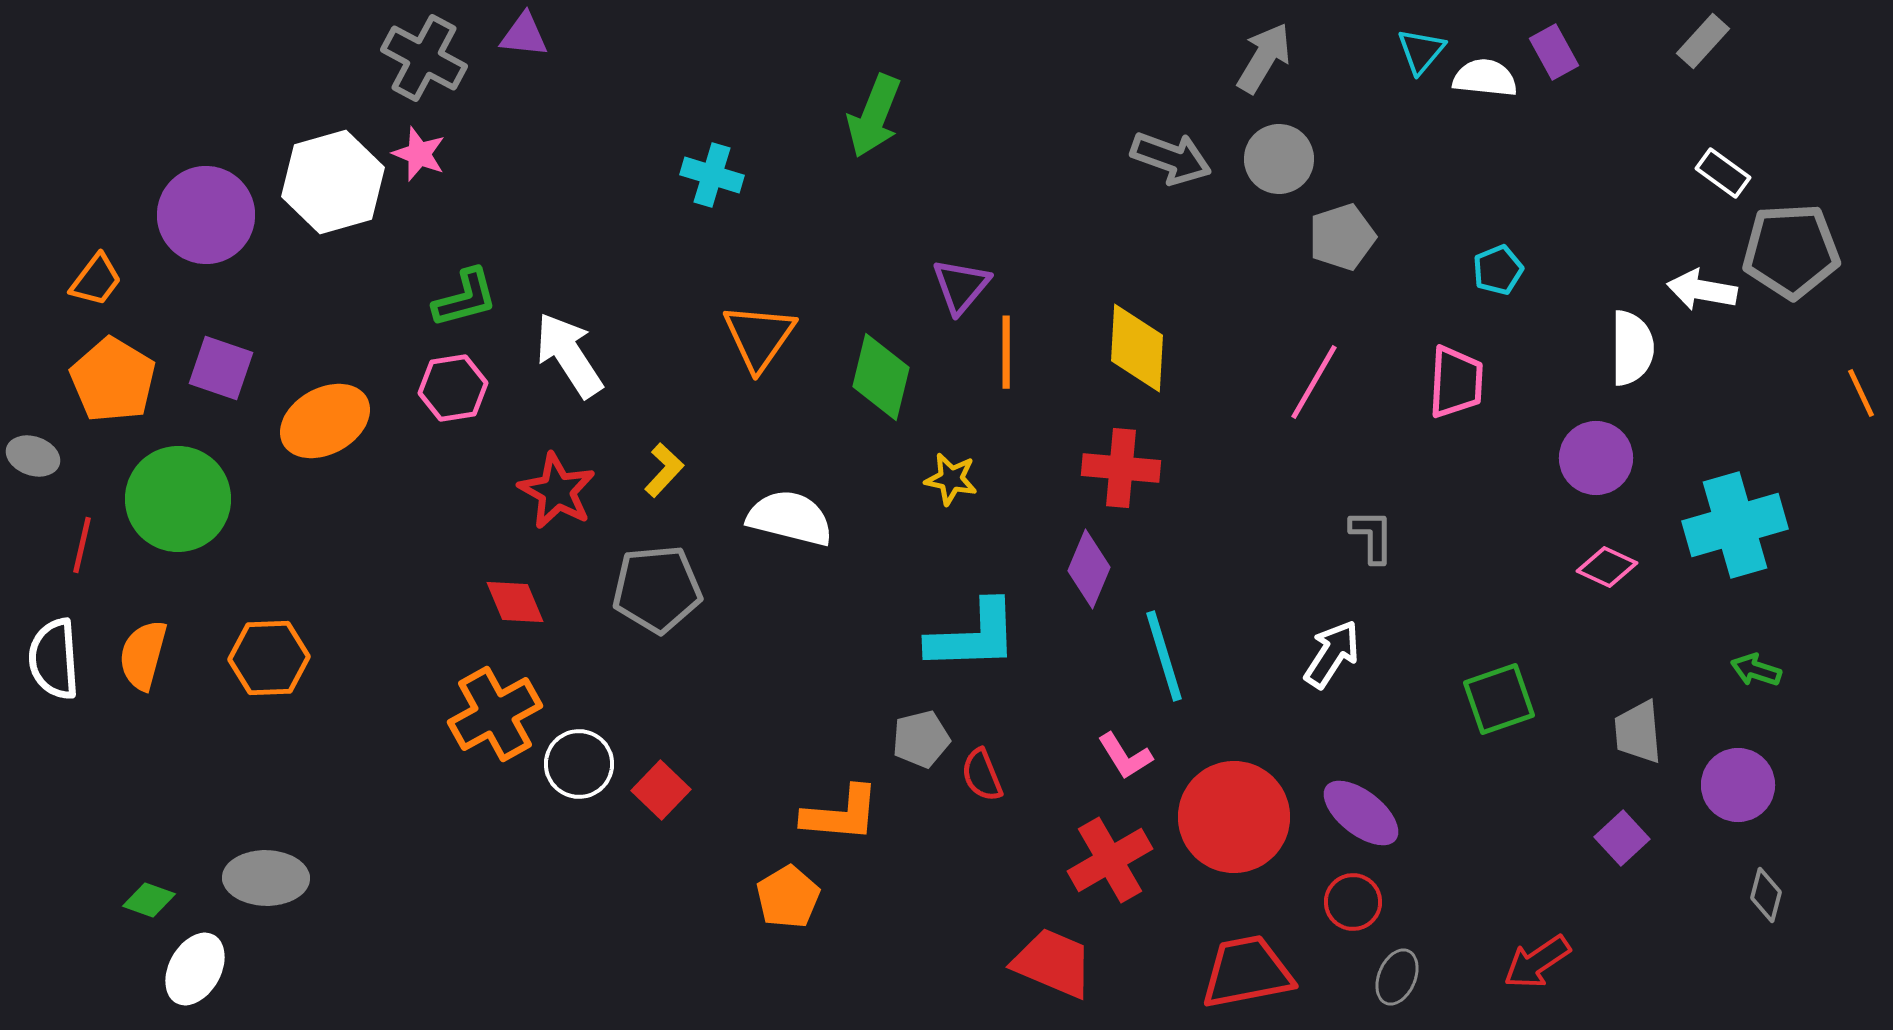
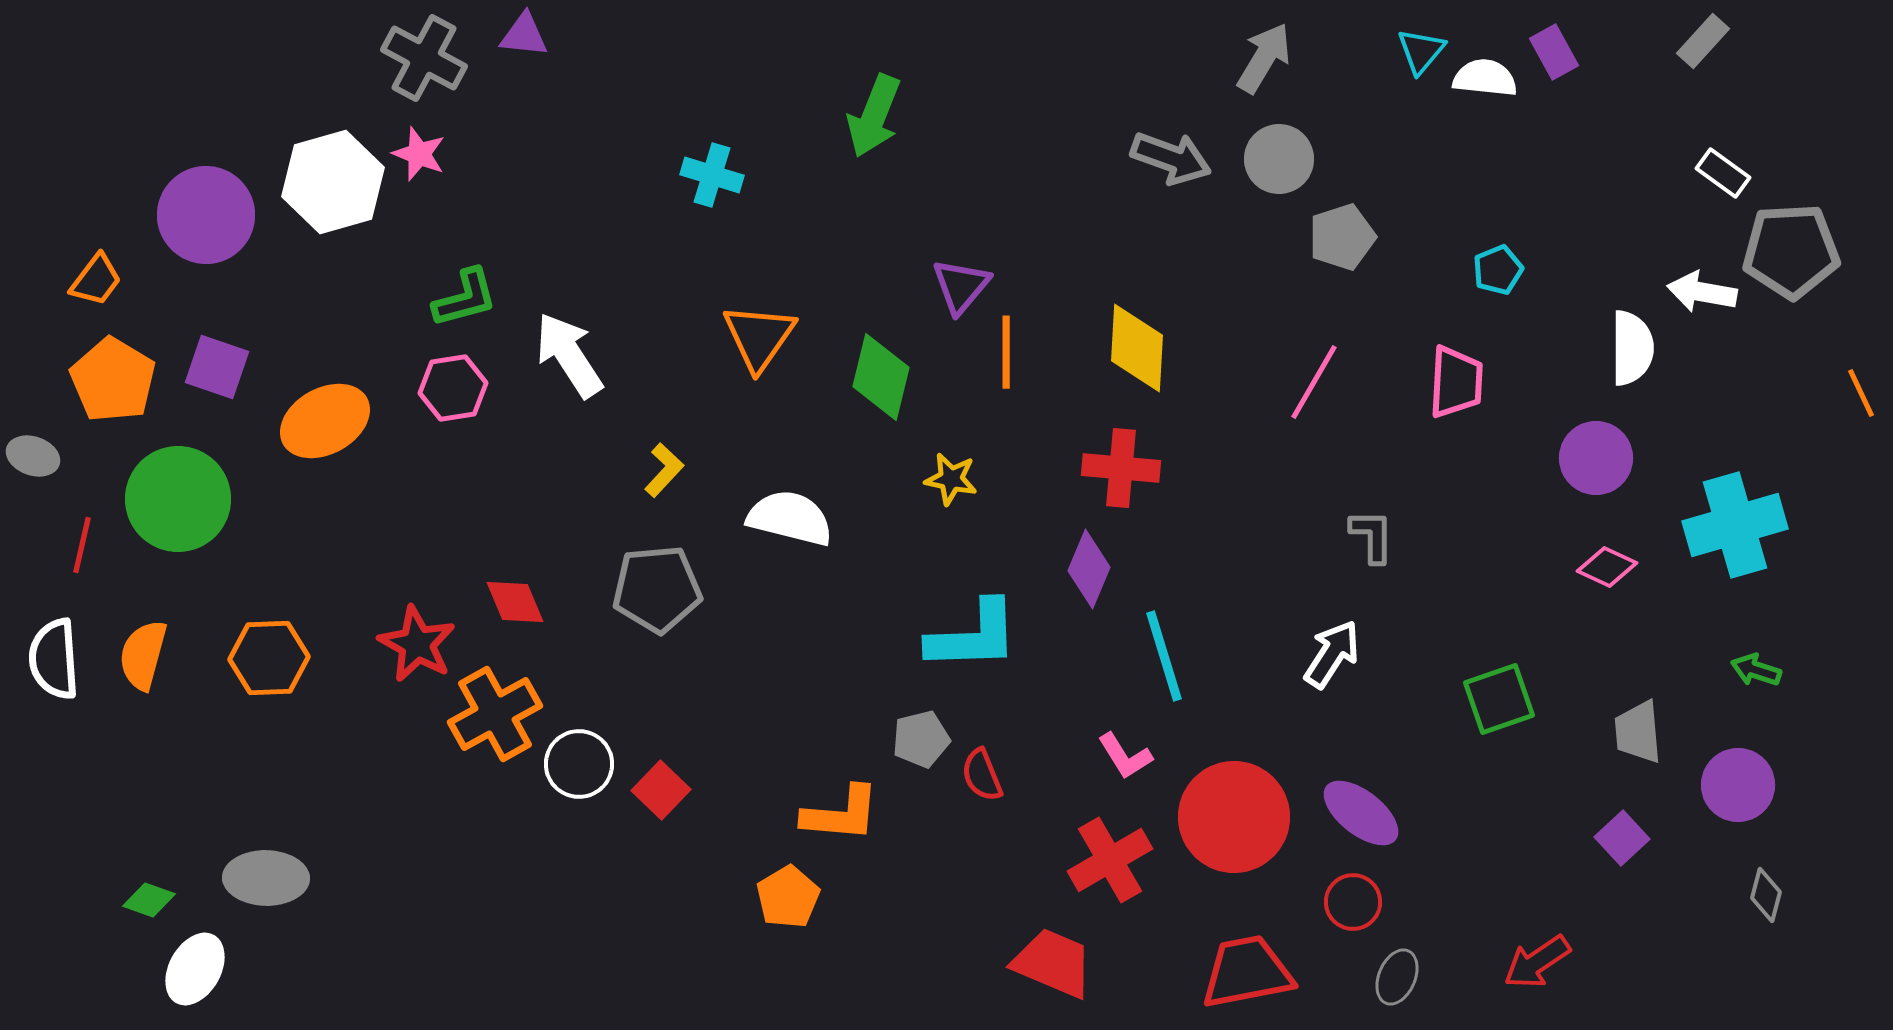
white arrow at (1702, 290): moved 2 px down
purple square at (221, 368): moved 4 px left, 1 px up
red star at (557, 491): moved 140 px left, 153 px down
